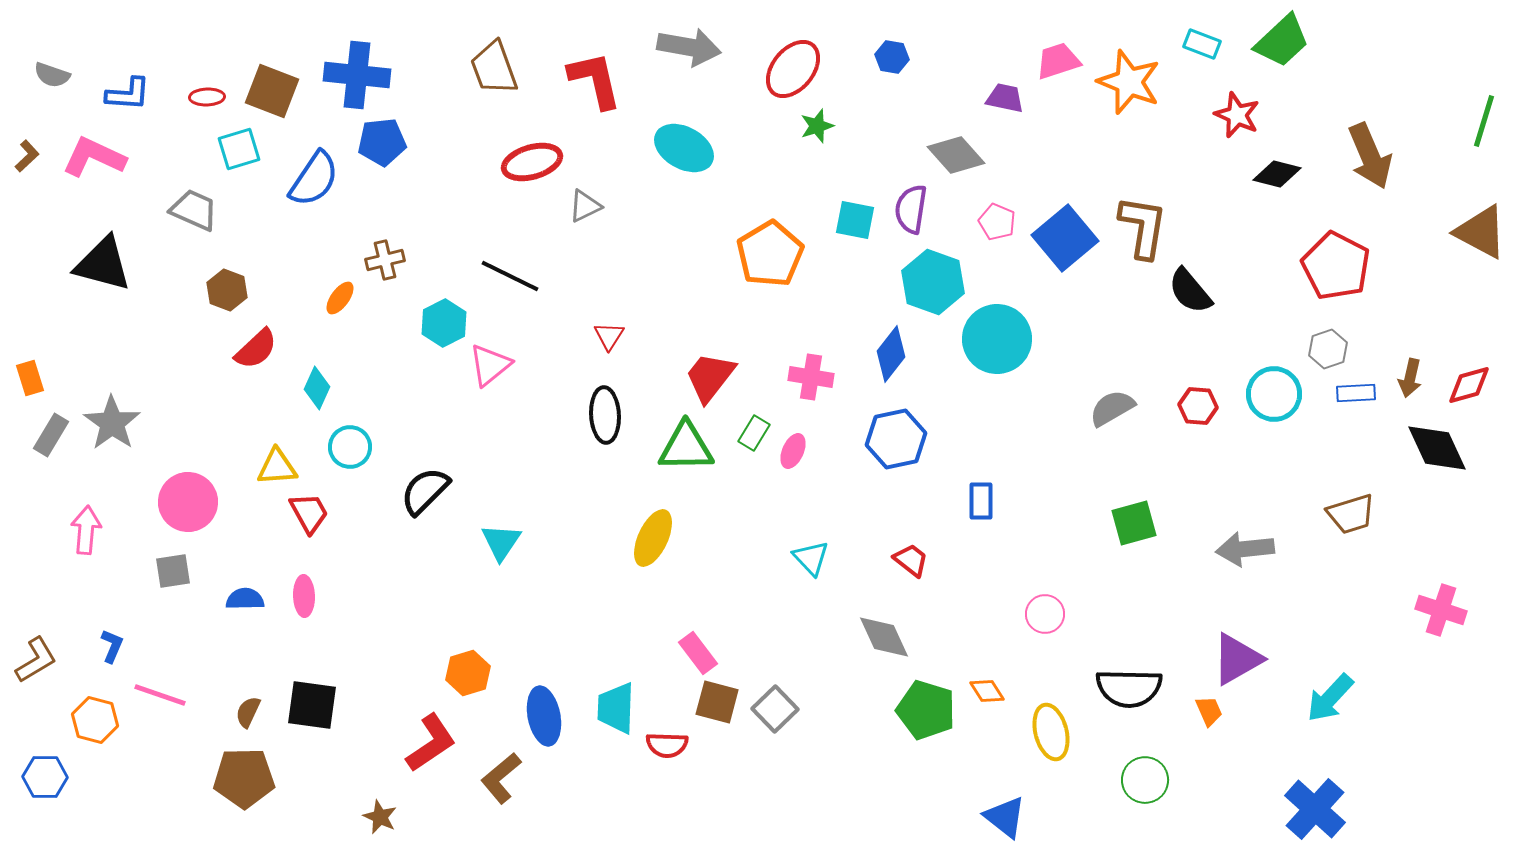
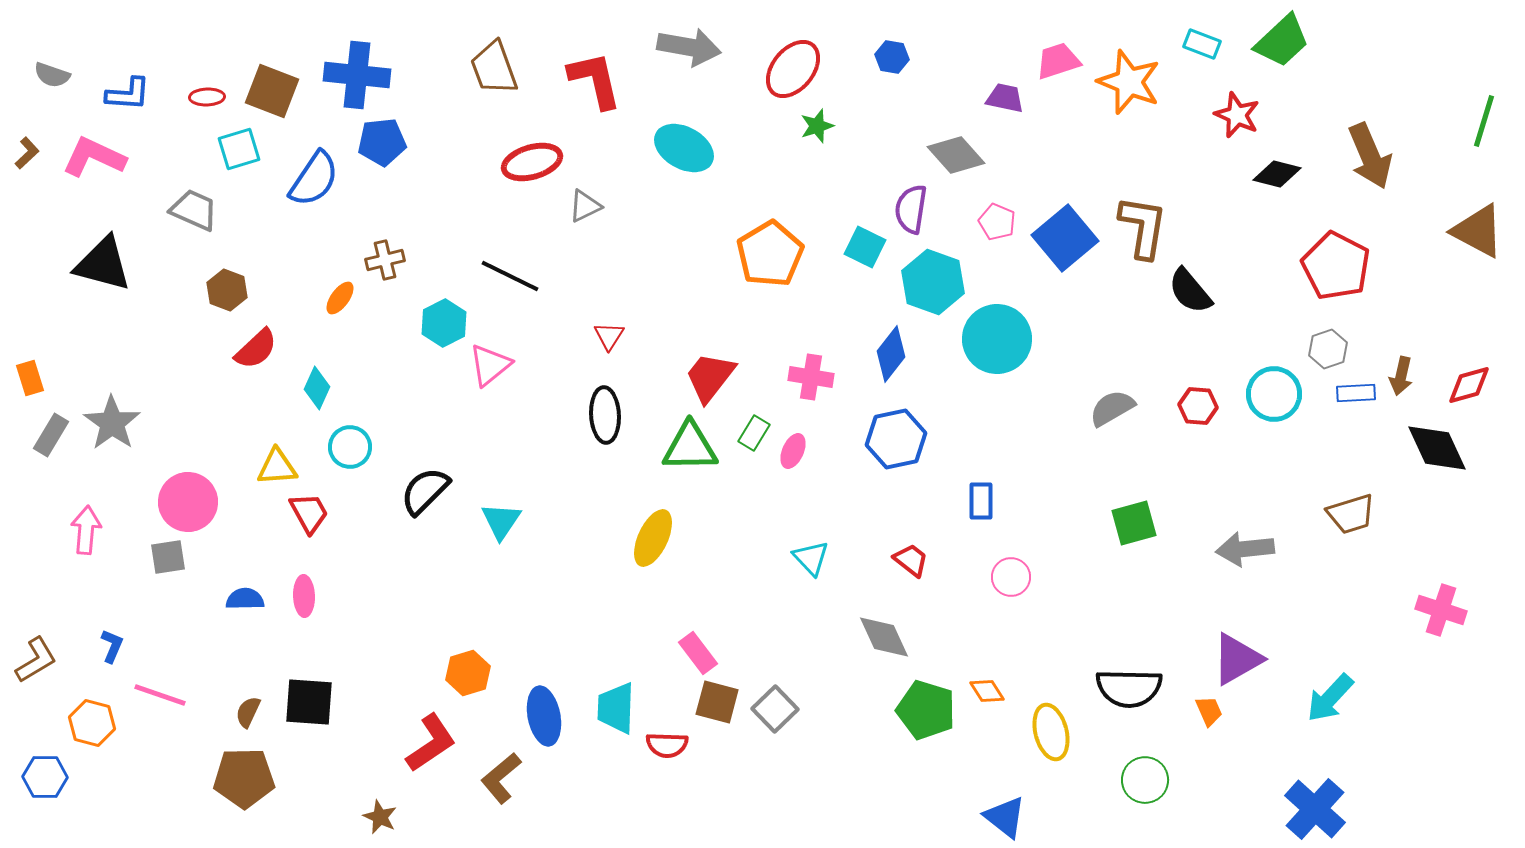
brown L-shape at (27, 156): moved 3 px up
cyan square at (855, 220): moved 10 px right, 27 px down; rotated 15 degrees clockwise
brown triangle at (1481, 232): moved 3 px left, 1 px up
brown arrow at (1410, 378): moved 9 px left, 2 px up
green triangle at (686, 447): moved 4 px right
cyan triangle at (501, 542): moved 21 px up
gray square at (173, 571): moved 5 px left, 14 px up
pink circle at (1045, 614): moved 34 px left, 37 px up
black square at (312, 705): moved 3 px left, 3 px up; rotated 4 degrees counterclockwise
orange hexagon at (95, 720): moved 3 px left, 3 px down
